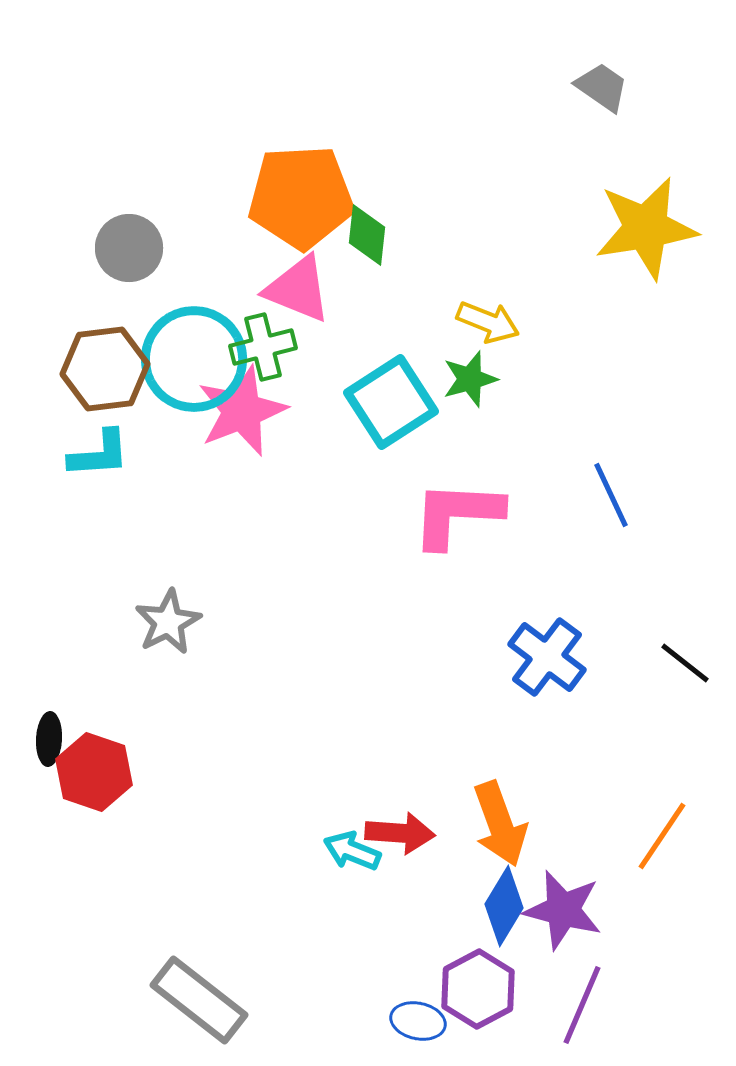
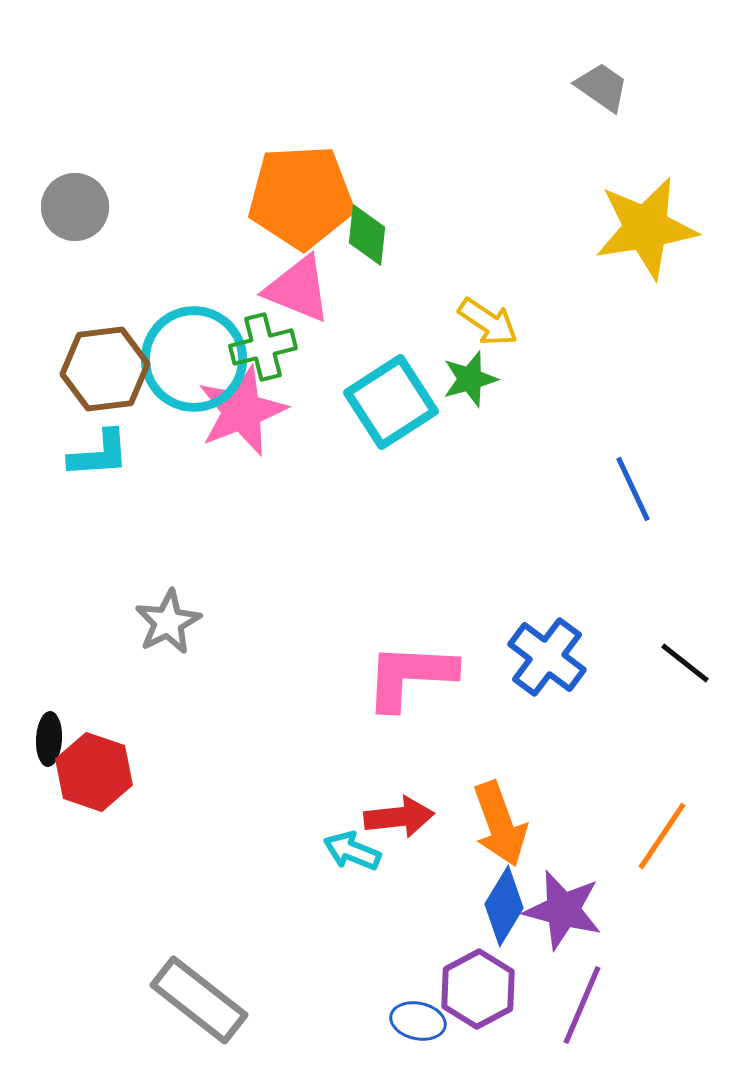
gray circle: moved 54 px left, 41 px up
yellow arrow: rotated 12 degrees clockwise
blue line: moved 22 px right, 6 px up
pink L-shape: moved 47 px left, 162 px down
red arrow: moved 1 px left, 16 px up; rotated 10 degrees counterclockwise
